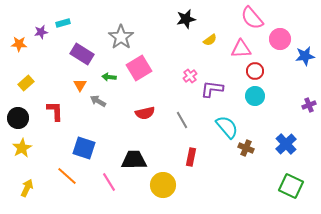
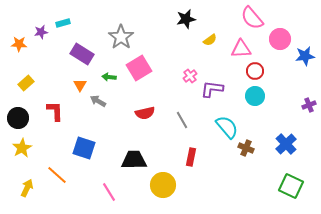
orange line: moved 10 px left, 1 px up
pink line: moved 10 px down
